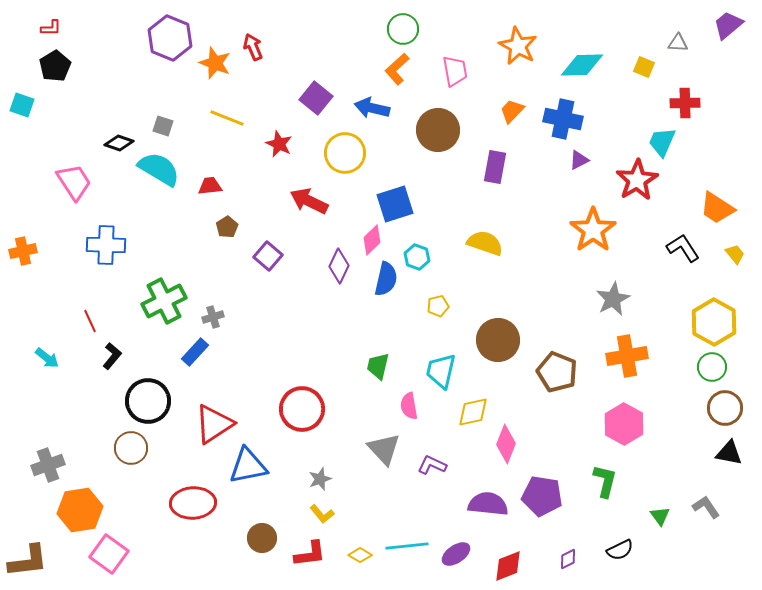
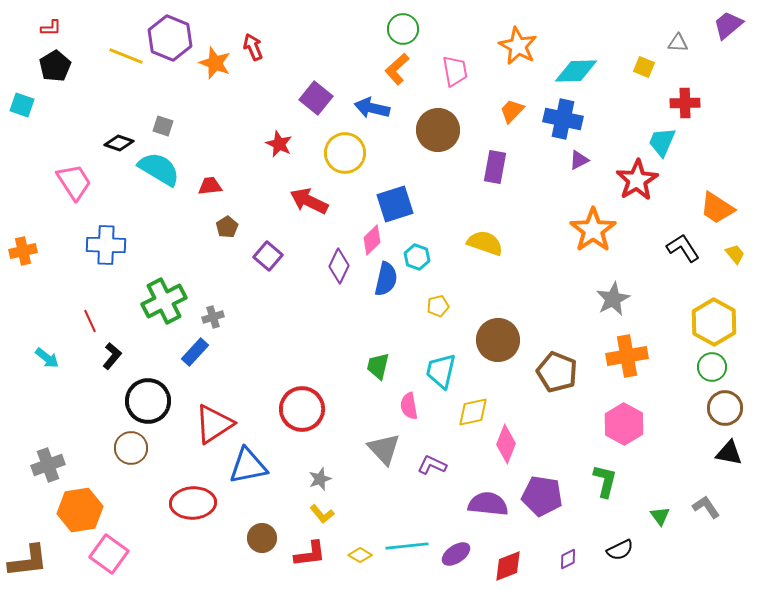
cyan diamond at (582, 65): moved 6 px left, 6 px down
yellow line at (227, 118): moved 101 px left, 62 px up
